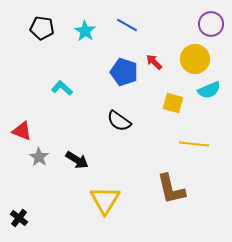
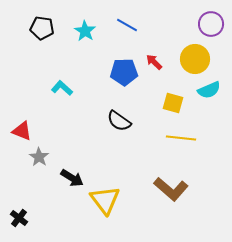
blue pentagon: rotated 20 degrees counterclockwise
yellow line: moved 13 px left, 6 px up
black arrow: moved 5 px left, 18 px down
brown L-shape: rotated 36 degrees counterclockwise
yellow triangle: rotated 8 degrees counterclockwise
